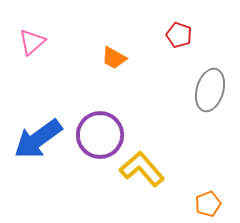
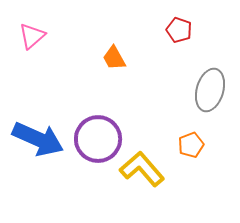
red pentagon: moved 5 px up
pink triangle: moved 6 px up
orange trapezoid: rotated 32 degrees clockwise
purple circle: moved 2 px left, 4 px down
blue arrow: rotated 120 degrees counterclockwise
orange pentagon: moved 17 px left, 59 px up
